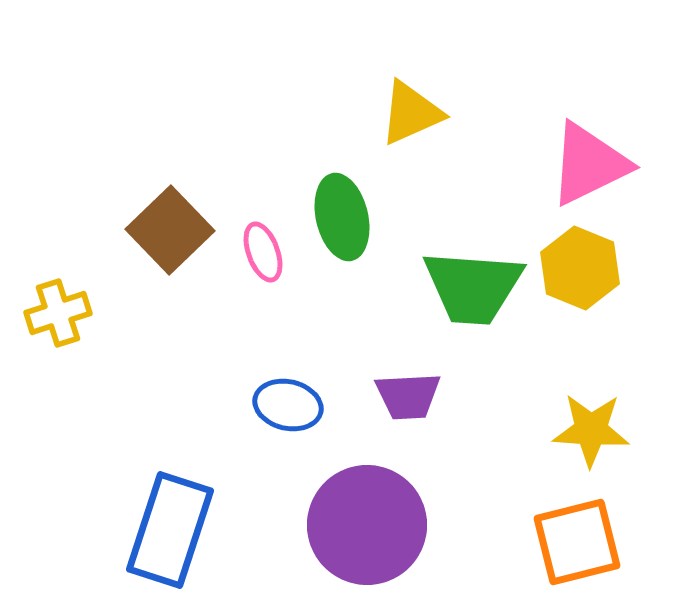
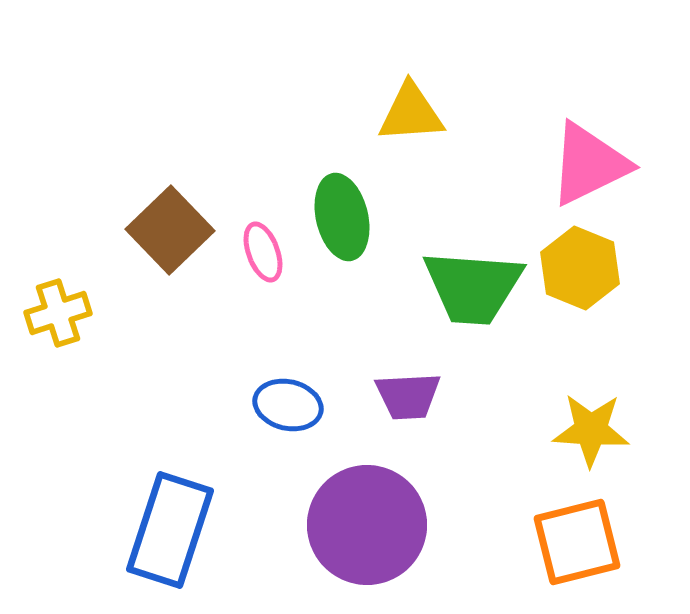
yellow triangle: rotated 20 degrees clockwise
